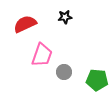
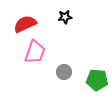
pink trapezoid: moved 7 px left, 3 px up
